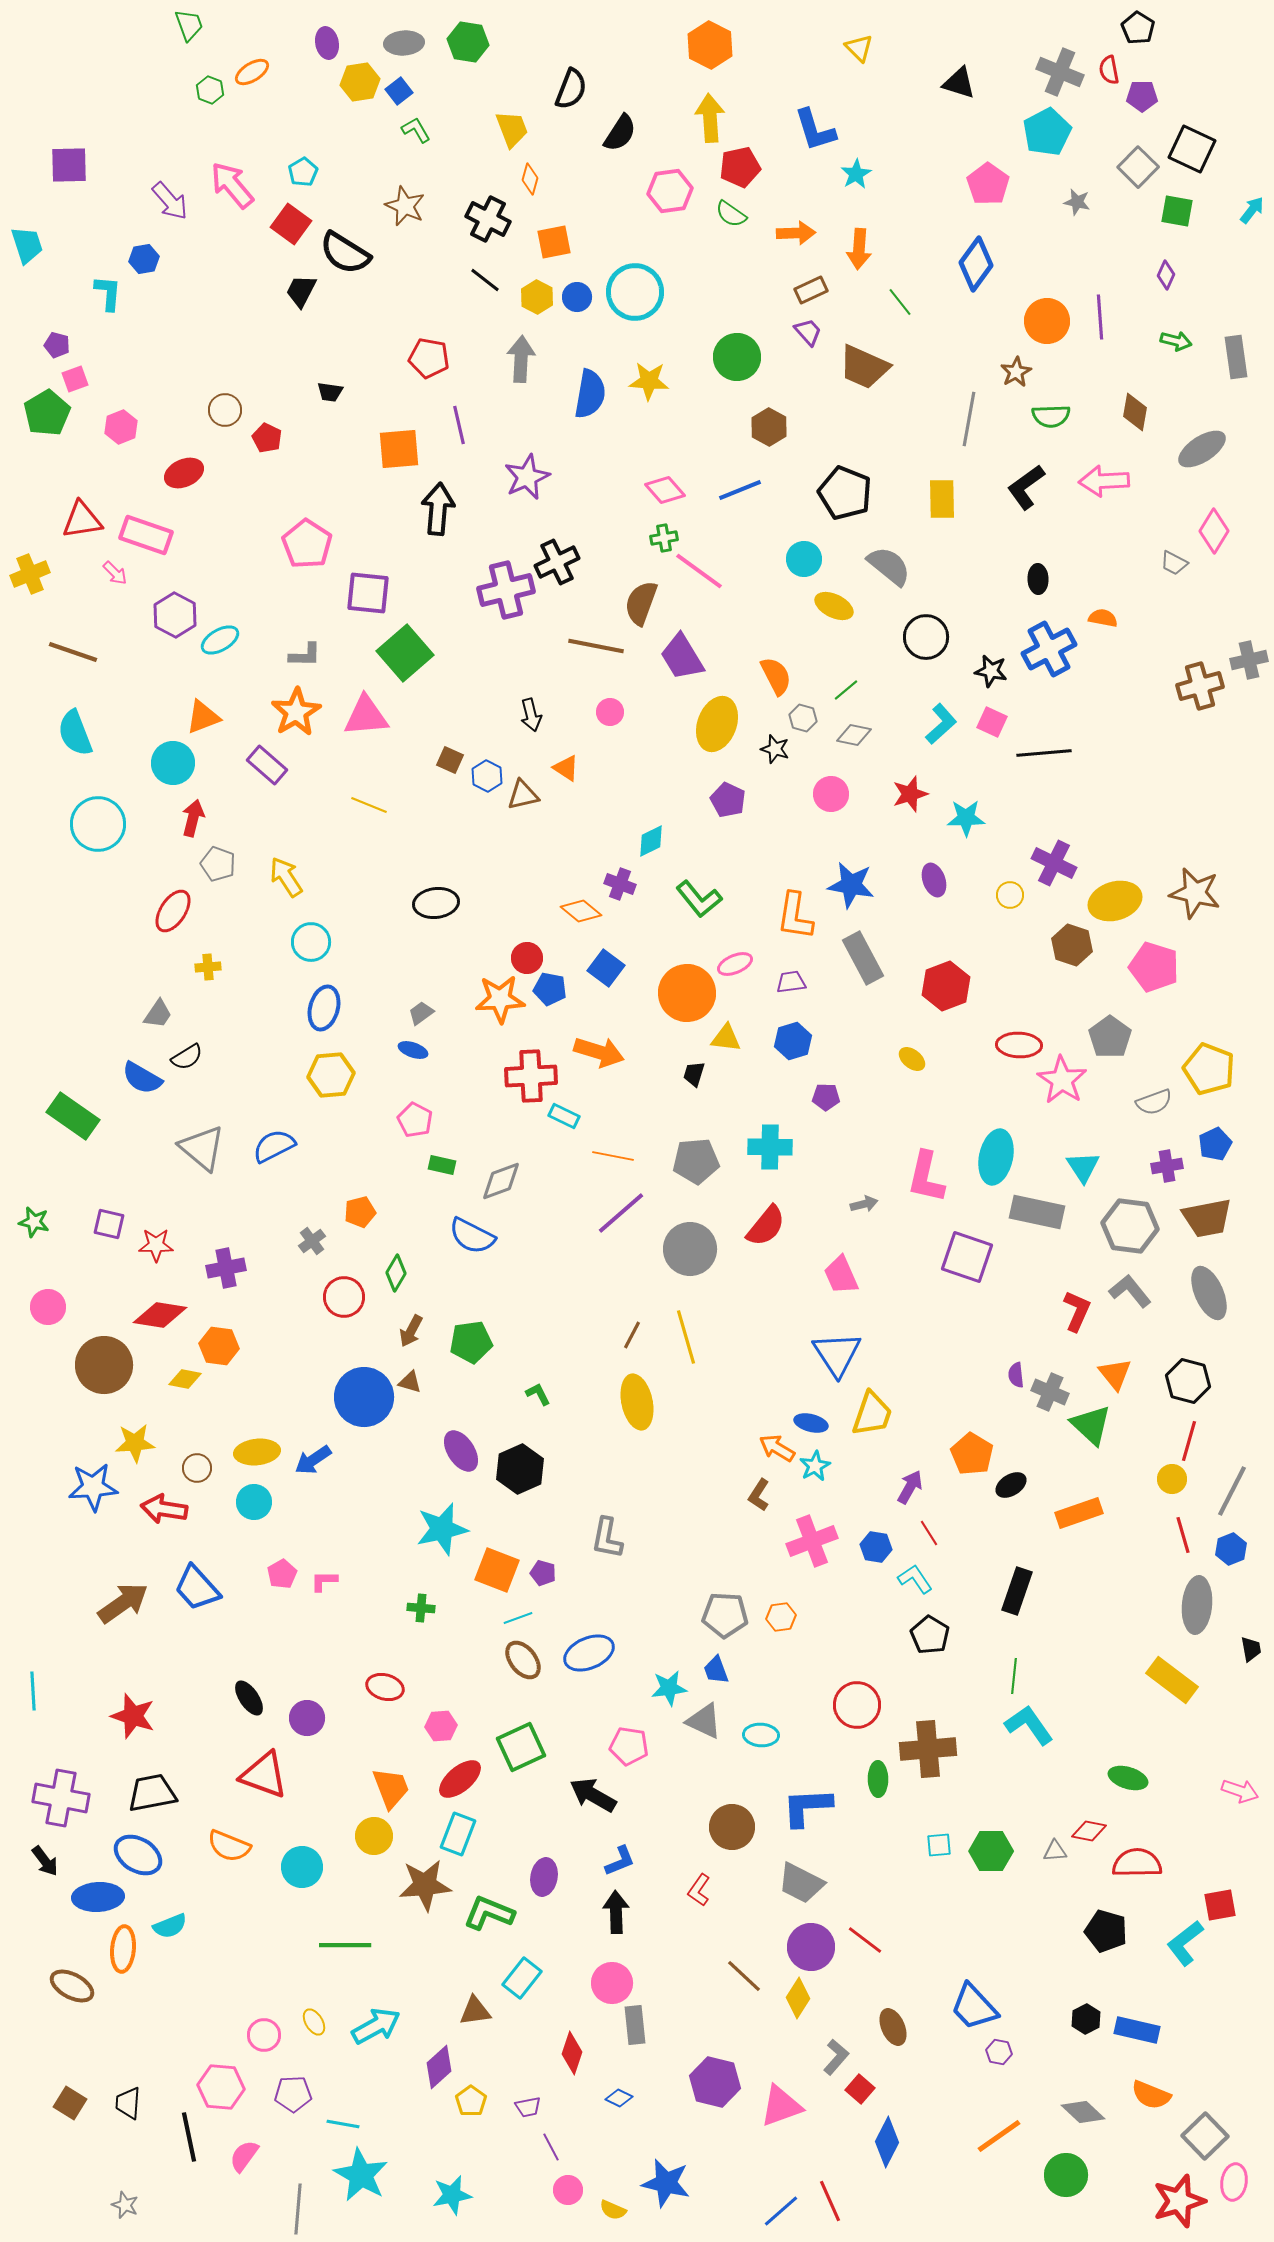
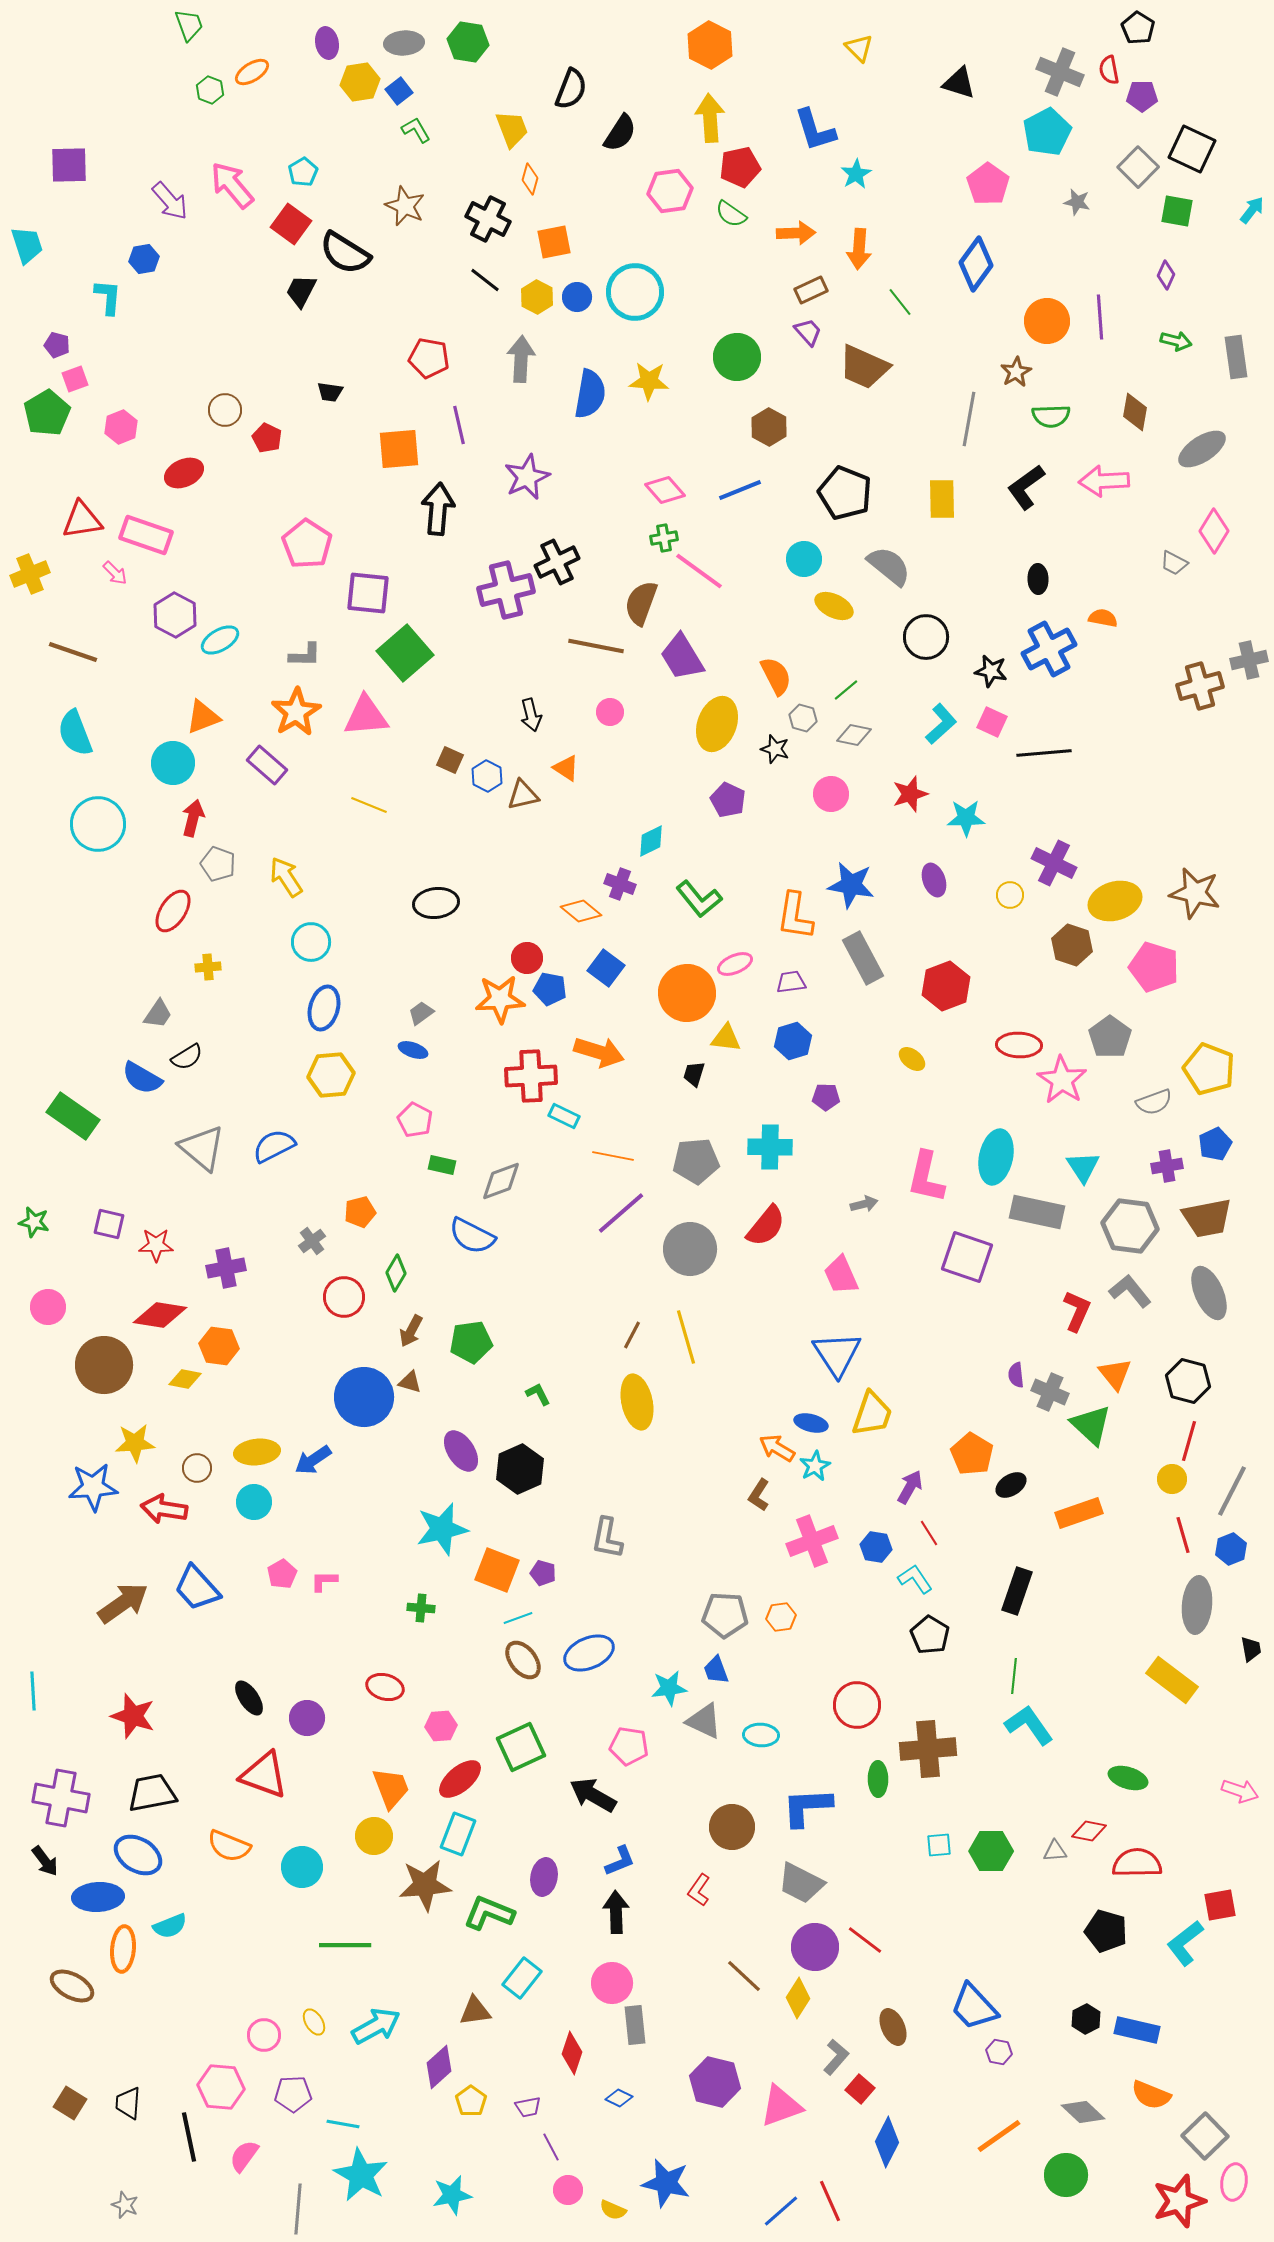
cyan L-shape at (108, 293): moved 4 px down
purple circle at (811, 1947): moved 4 px right
